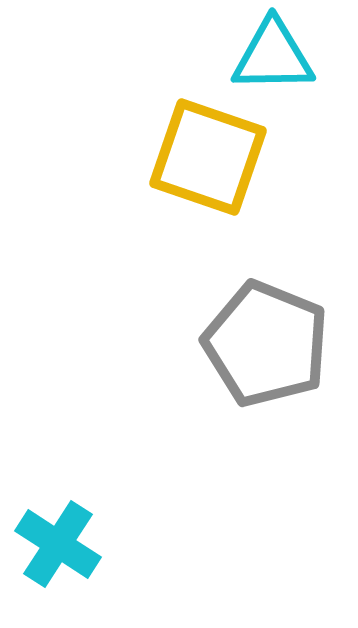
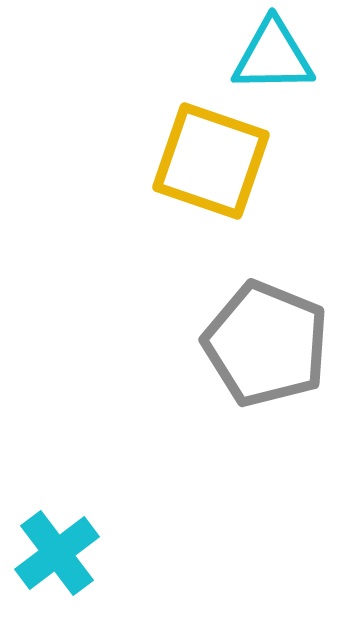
yellow square: moved 3 px right, 4 px down
cyan cross: moved 1 px left, 9 px down; rotated 20 degrees clockwise
